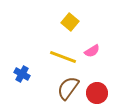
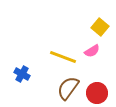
yellow square: moved 30 px right, 5 px down
